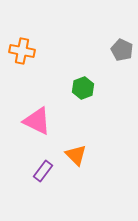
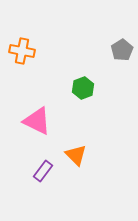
gray pentagon: rotated 15 degrees clockwise
